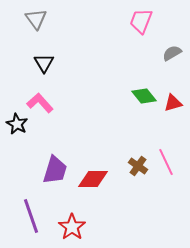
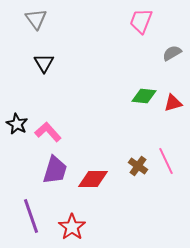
green diamond: rotated 45 degrees counterclockwise
pink L-shape: moved 8 px right, 29 px down
pink line: moved 1 px up
